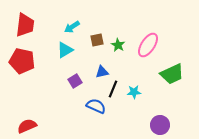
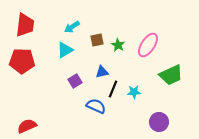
red pentagon: rotated 10 degrees counterclockwise
green trapezoid: moved 1 px left, 1 px down
purple circle: moved 1 px left, 3 px up
